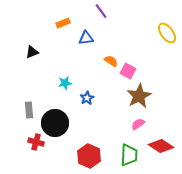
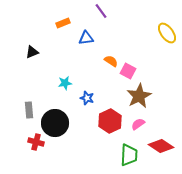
blue star: rotated 24 degrees counterclockwise
red hexagon: moved 21 px right, 35 px up; rotated 10 degrees clockwise
